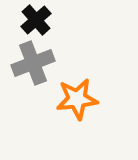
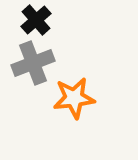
orange star: moved 3 px left, 1 px up
